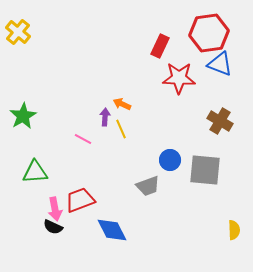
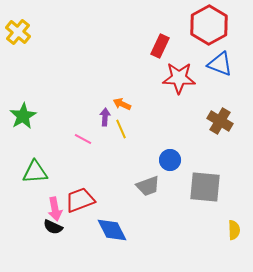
red hexagon: moved 8 px up; rotated 21 degrees counterclockwise
gray square: moved 17 px down
